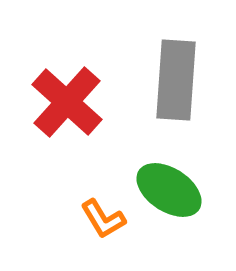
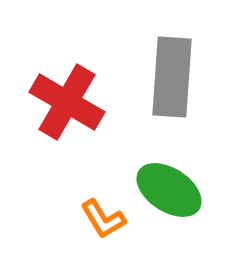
gray rectangle: moved 4 px left, 3 px up
red cross: rotated 12 degrees counterclockwise
